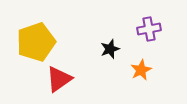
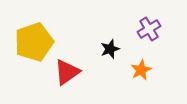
purple cross: rotated 20 degrees counterclockwise
yellow pentagon: moved 2 px left
red triangle: moved 8 px right, 7 px up
